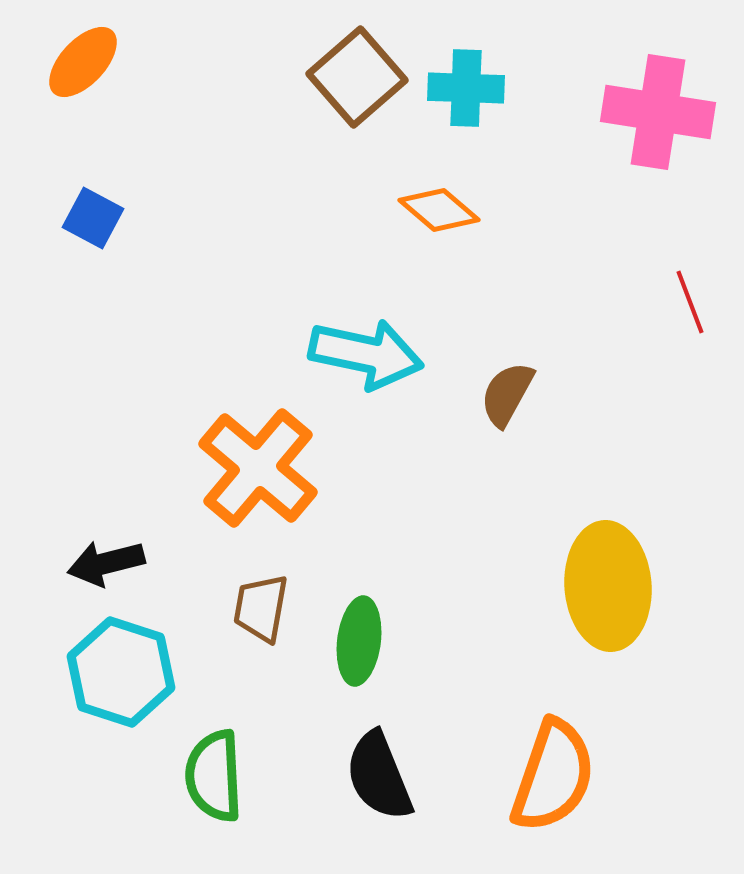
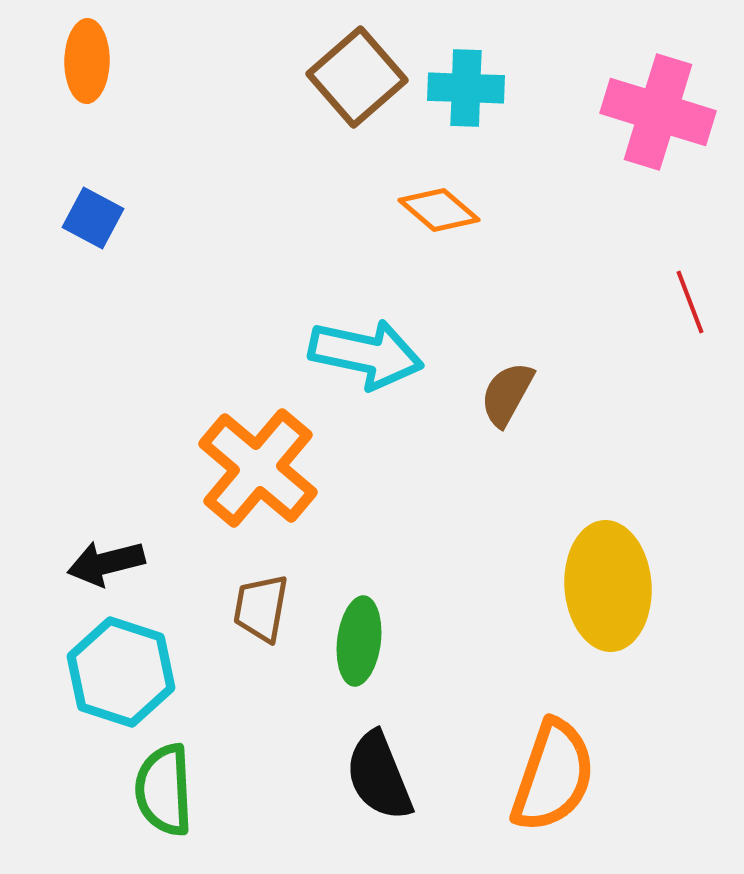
orange ellipse: moved 4 px right, 1 px up; rotated 42 degrees counterclockwise
pink cross: rotated 8 degrees clockwise
green semicircle: moved 50 px left, 14 px down
